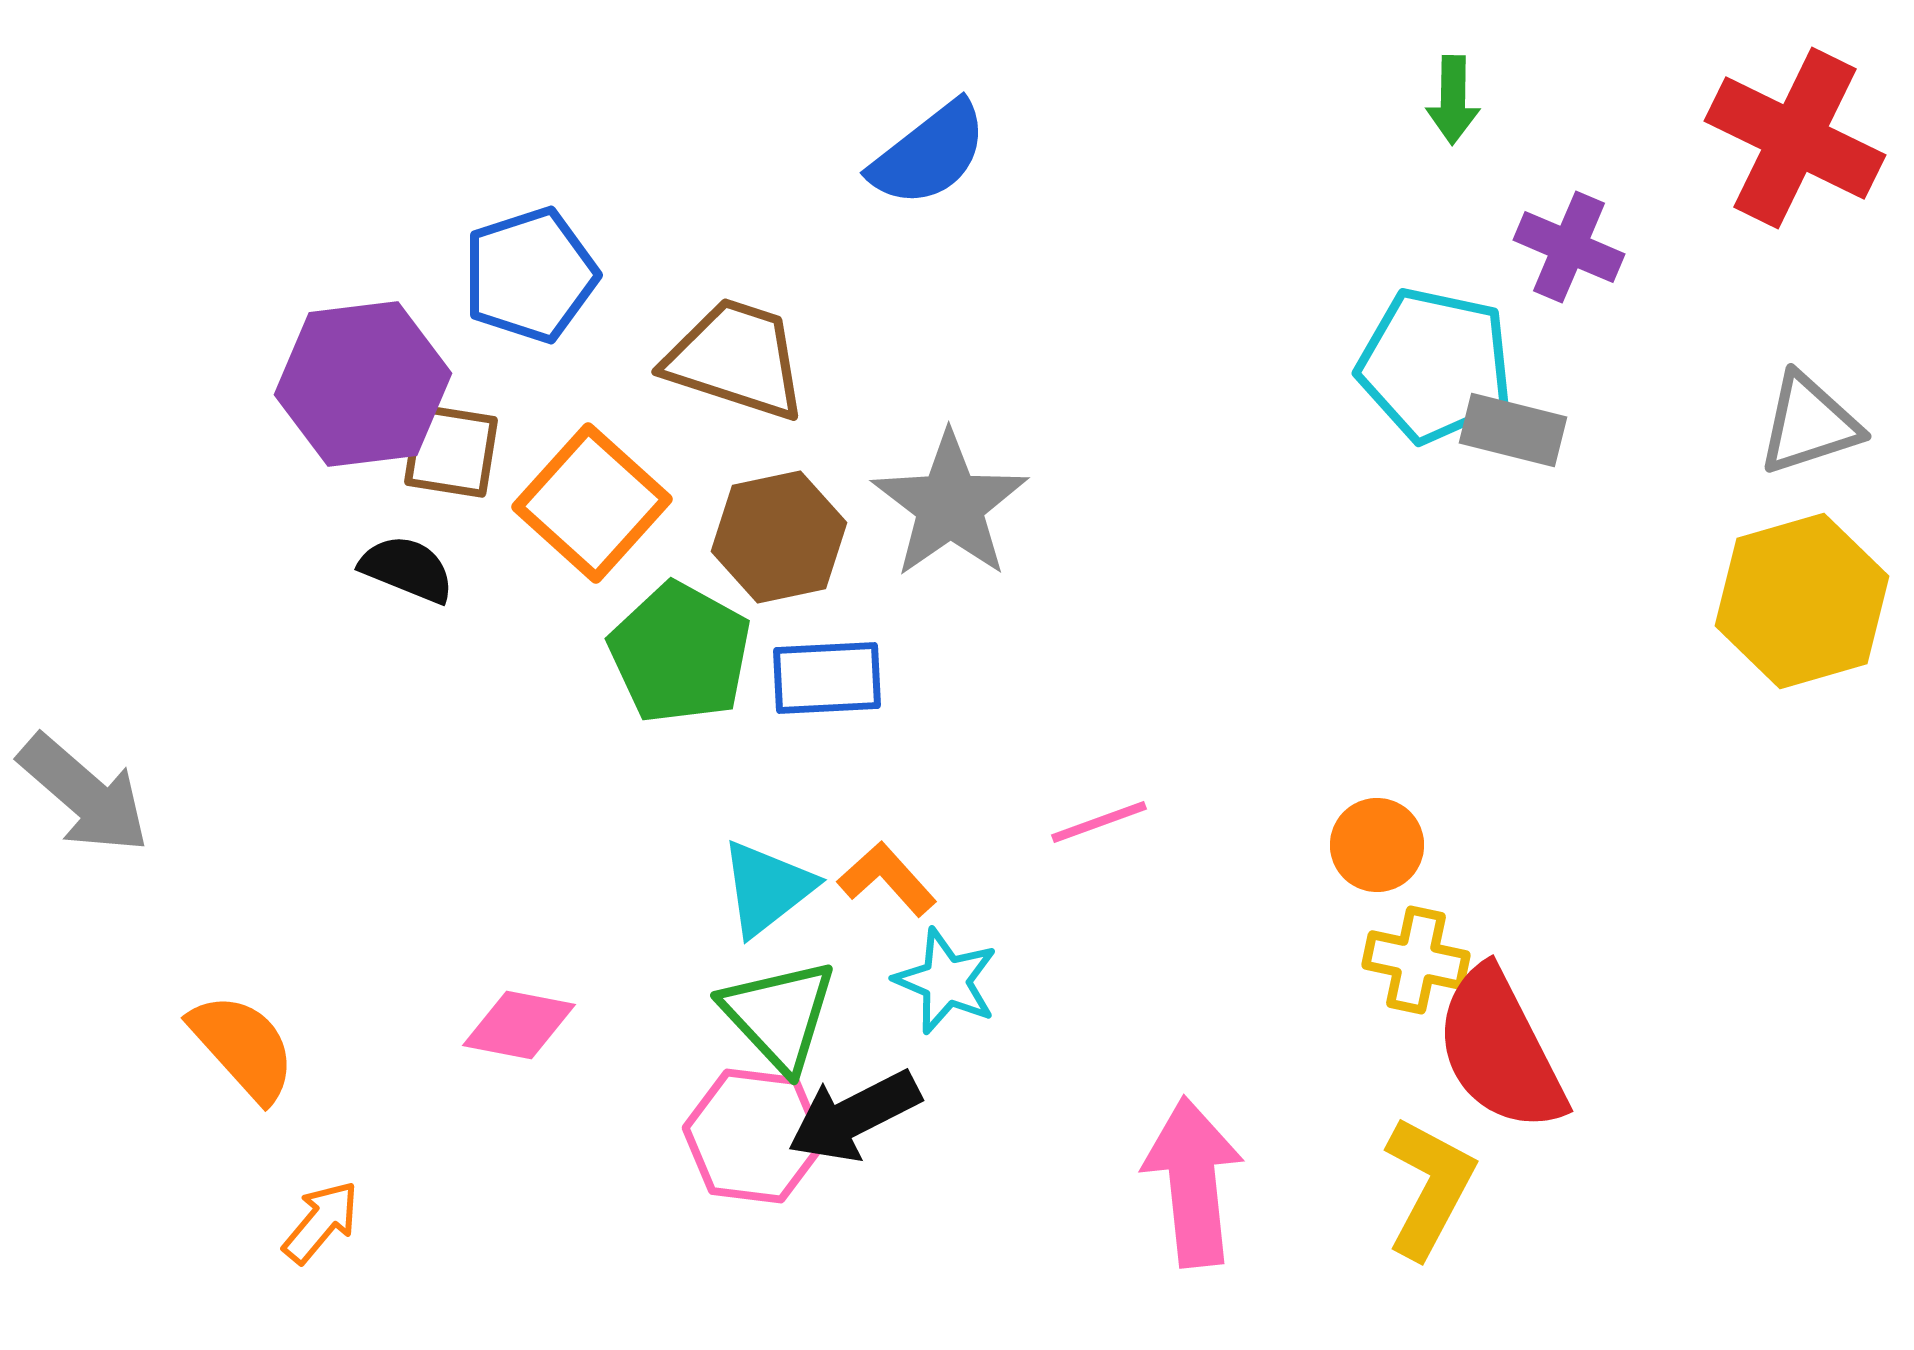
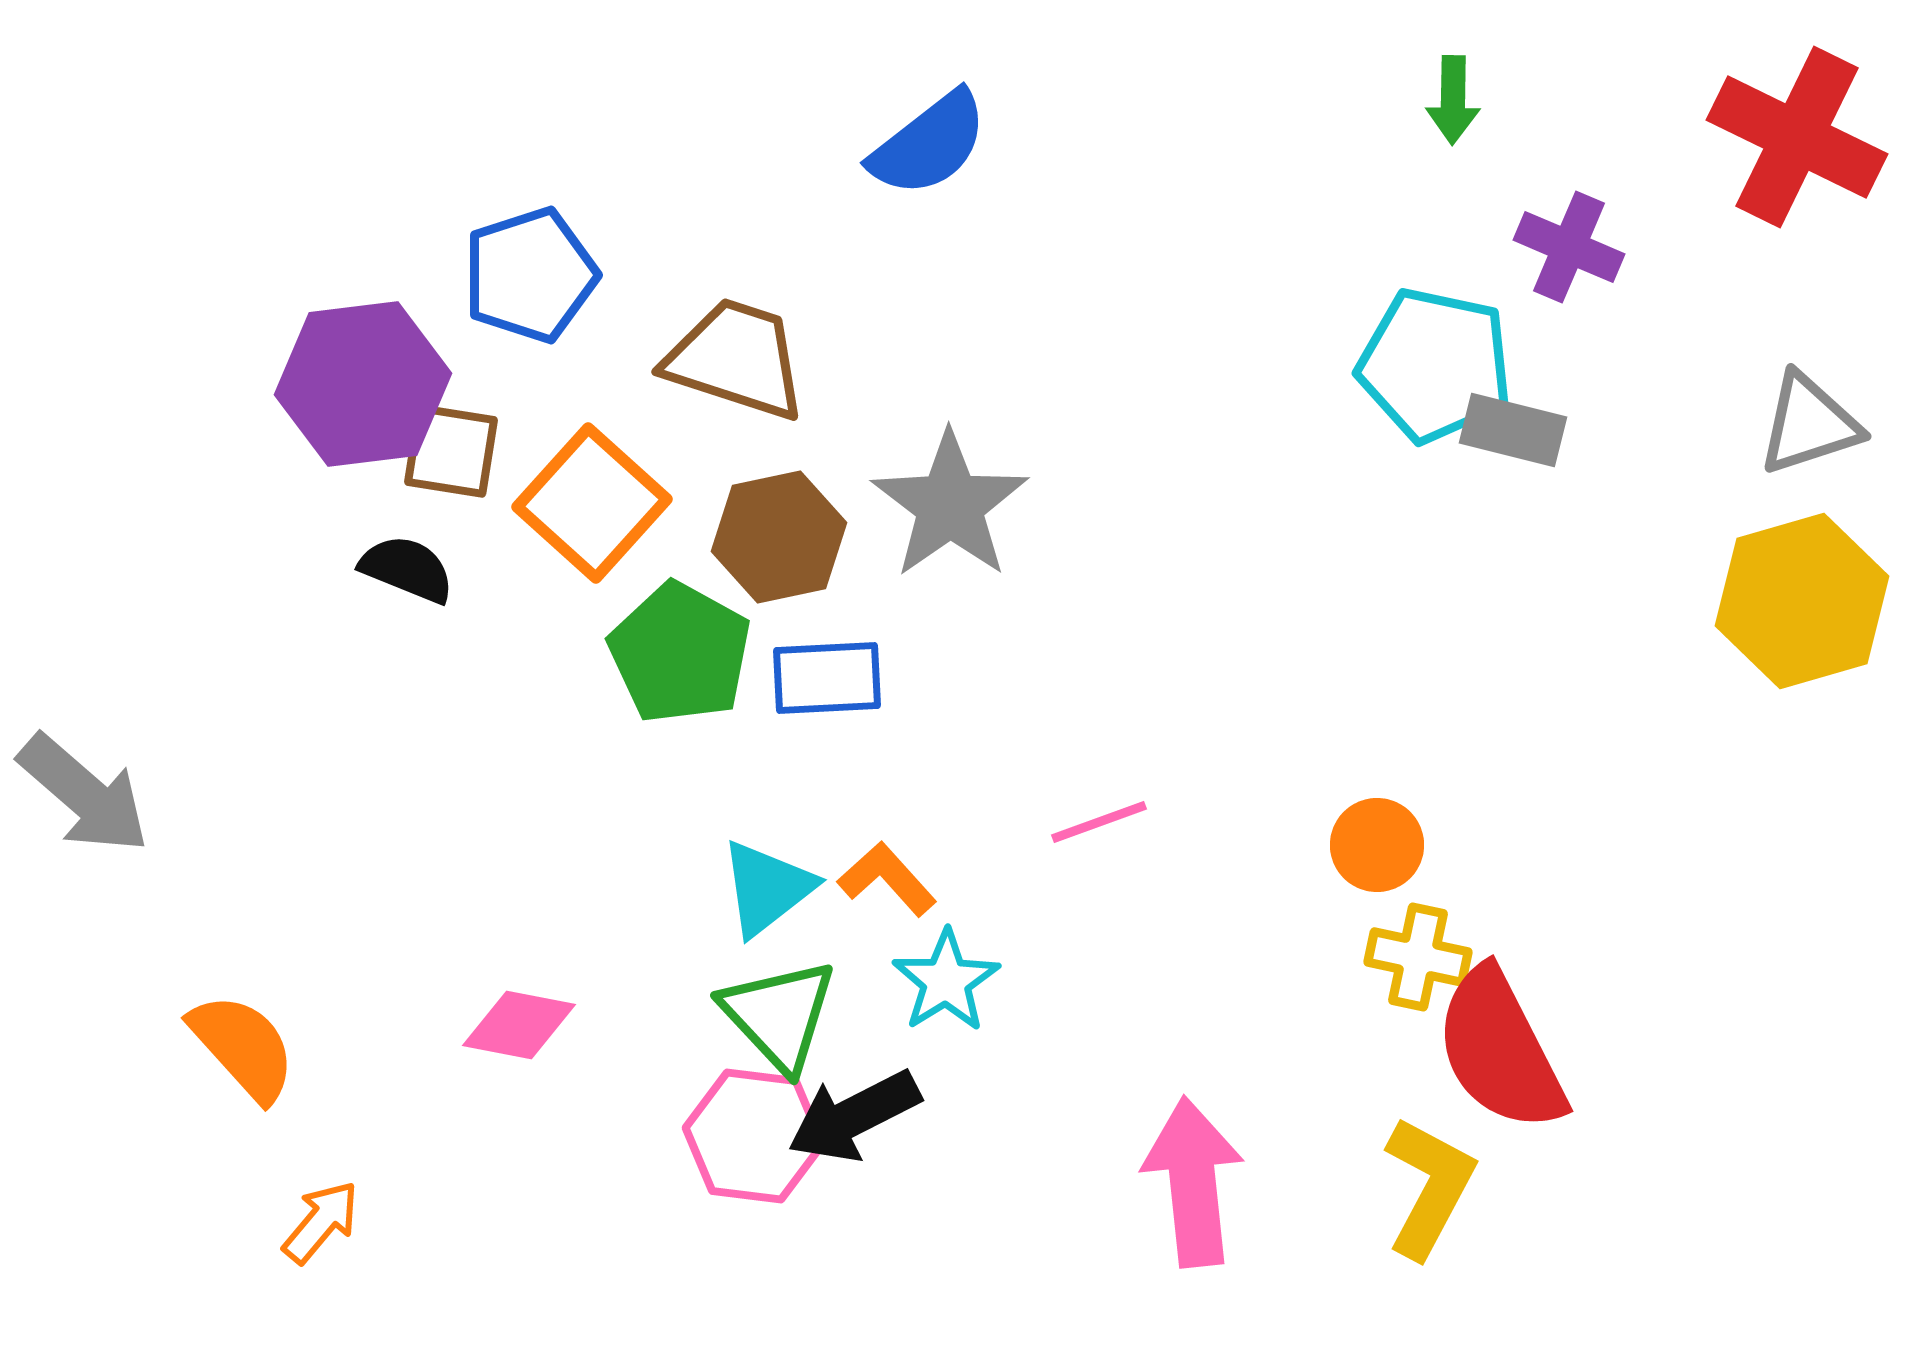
red cross: moved 2 px right, 1 px up
blue semicircle: moved 10 px up
yellow cross: moved 2 px right, 3 px up
cyan star: rotated 17 degrees clockwise
